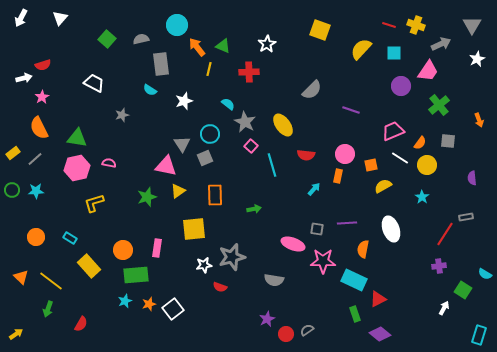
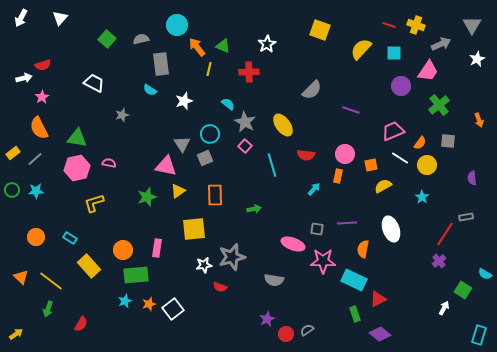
pink square at (251, 146): moved 6 px left
purple cross at (439, 266): moved 5 px up; rotated 32 degrees counterclockwise
